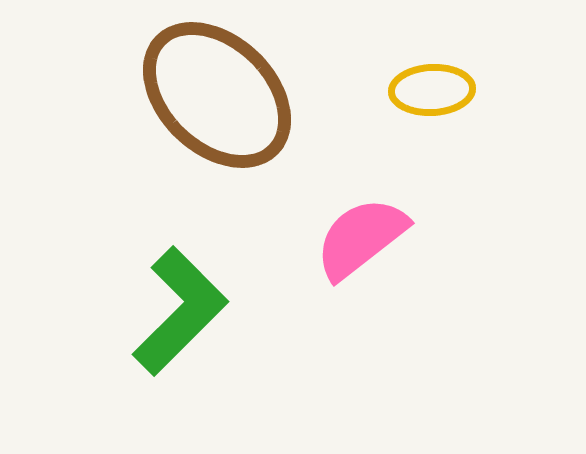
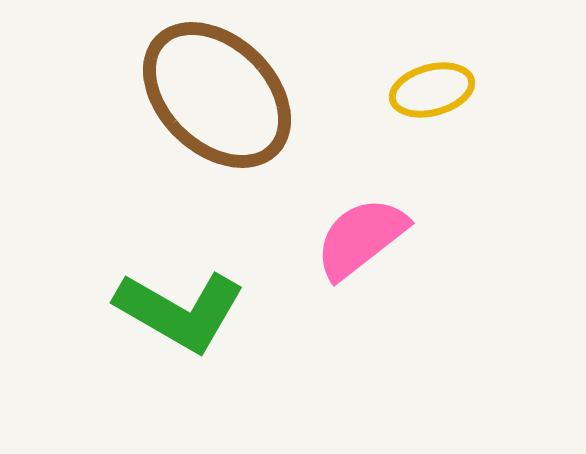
yellow ellipse: rotated 12 degrees counterclockwise
green L-shape: rotated 75 degrees clockwise
